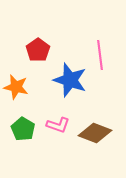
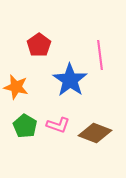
red pentagon: moved 1 px right, 5 px up
blue star: rotated 16 degrees clockwise
green pentagon: moved 2 px right, 3 px up
